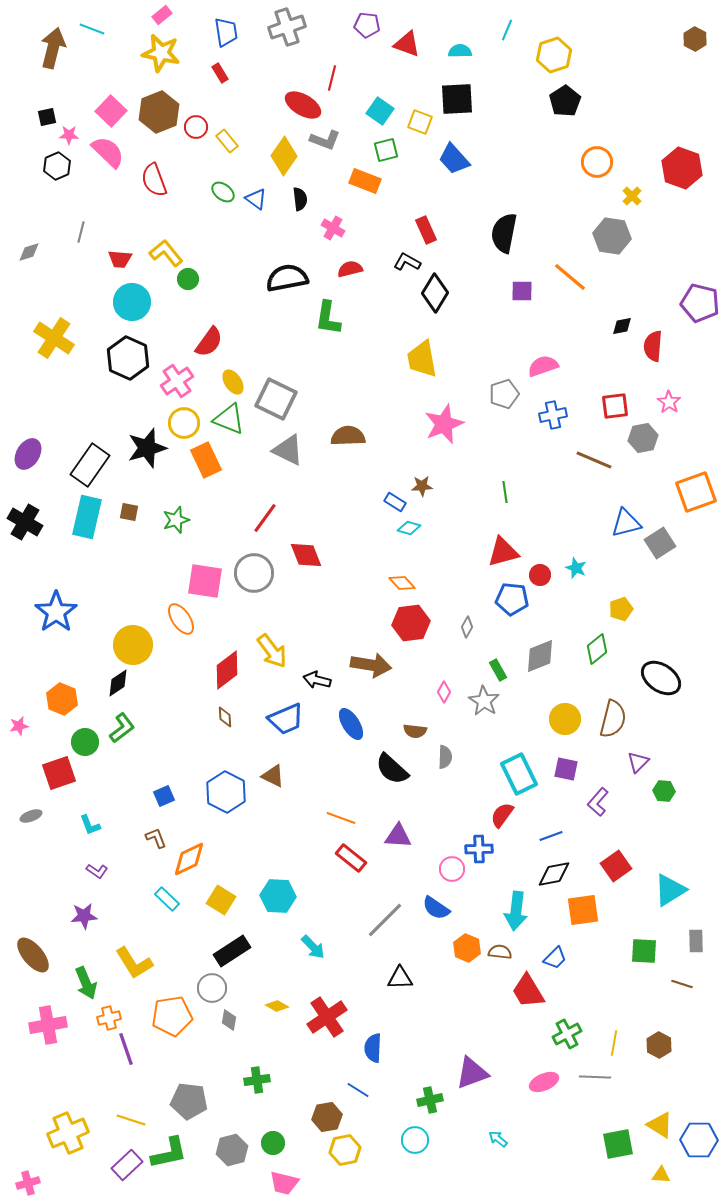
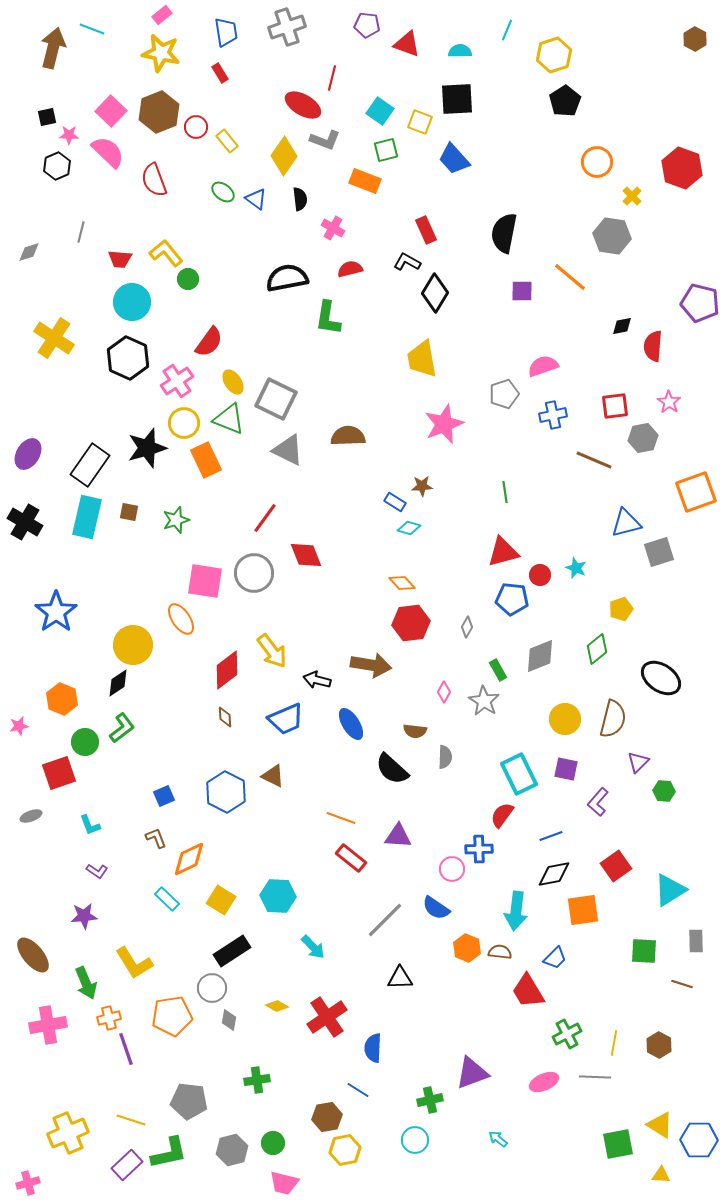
gray square at (660, 543): moved 1 px left, 9 px down; rotated 16 degrees clockwise
